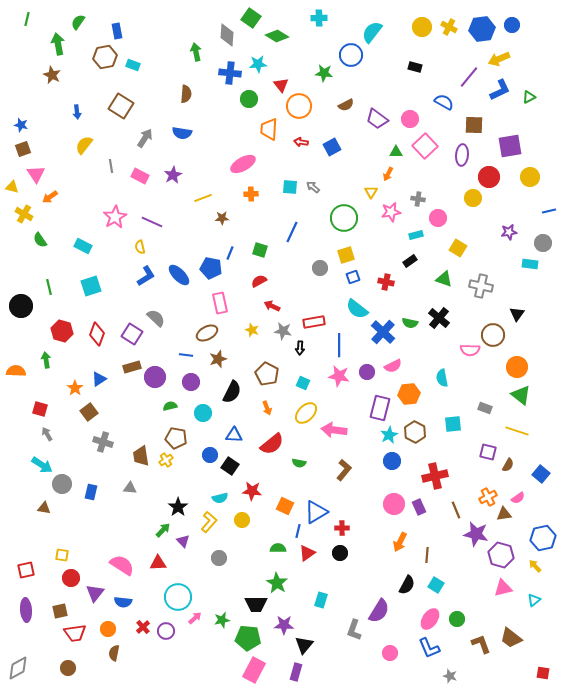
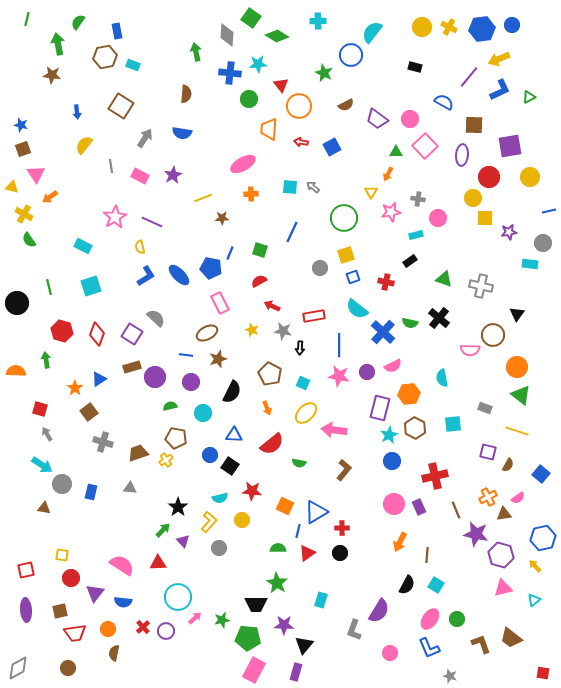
cyan cross at (319, 18): moved 1 px left, 3 px down
green star at (324, 73): rotated 18 degrees clockwise
brown star at (52, 75): rotated 18 degrees counterclockwise
green semicircle at (40, 240): moved 11 px left
yellow square at (458, 248): moved 27 px right, 30 px up; rotated 30 degrees counterclockwise
pink rectangle at (220, 303): rotated 15 degrees counterclockwise
black circle at (21, 306): moved 4 px left, 3 px up
red rectangle at (314, 322): moved 6 px up
brown pentagon at (267, 374): moved 3 px right
brown hexagon at (415, 432): moved 4 px up
brown trapezoid at (141, 456): moved 3 px left, 3 px up; rotated 80 degrees clockwise
gray circle at (219, 558): moved 10 px up
